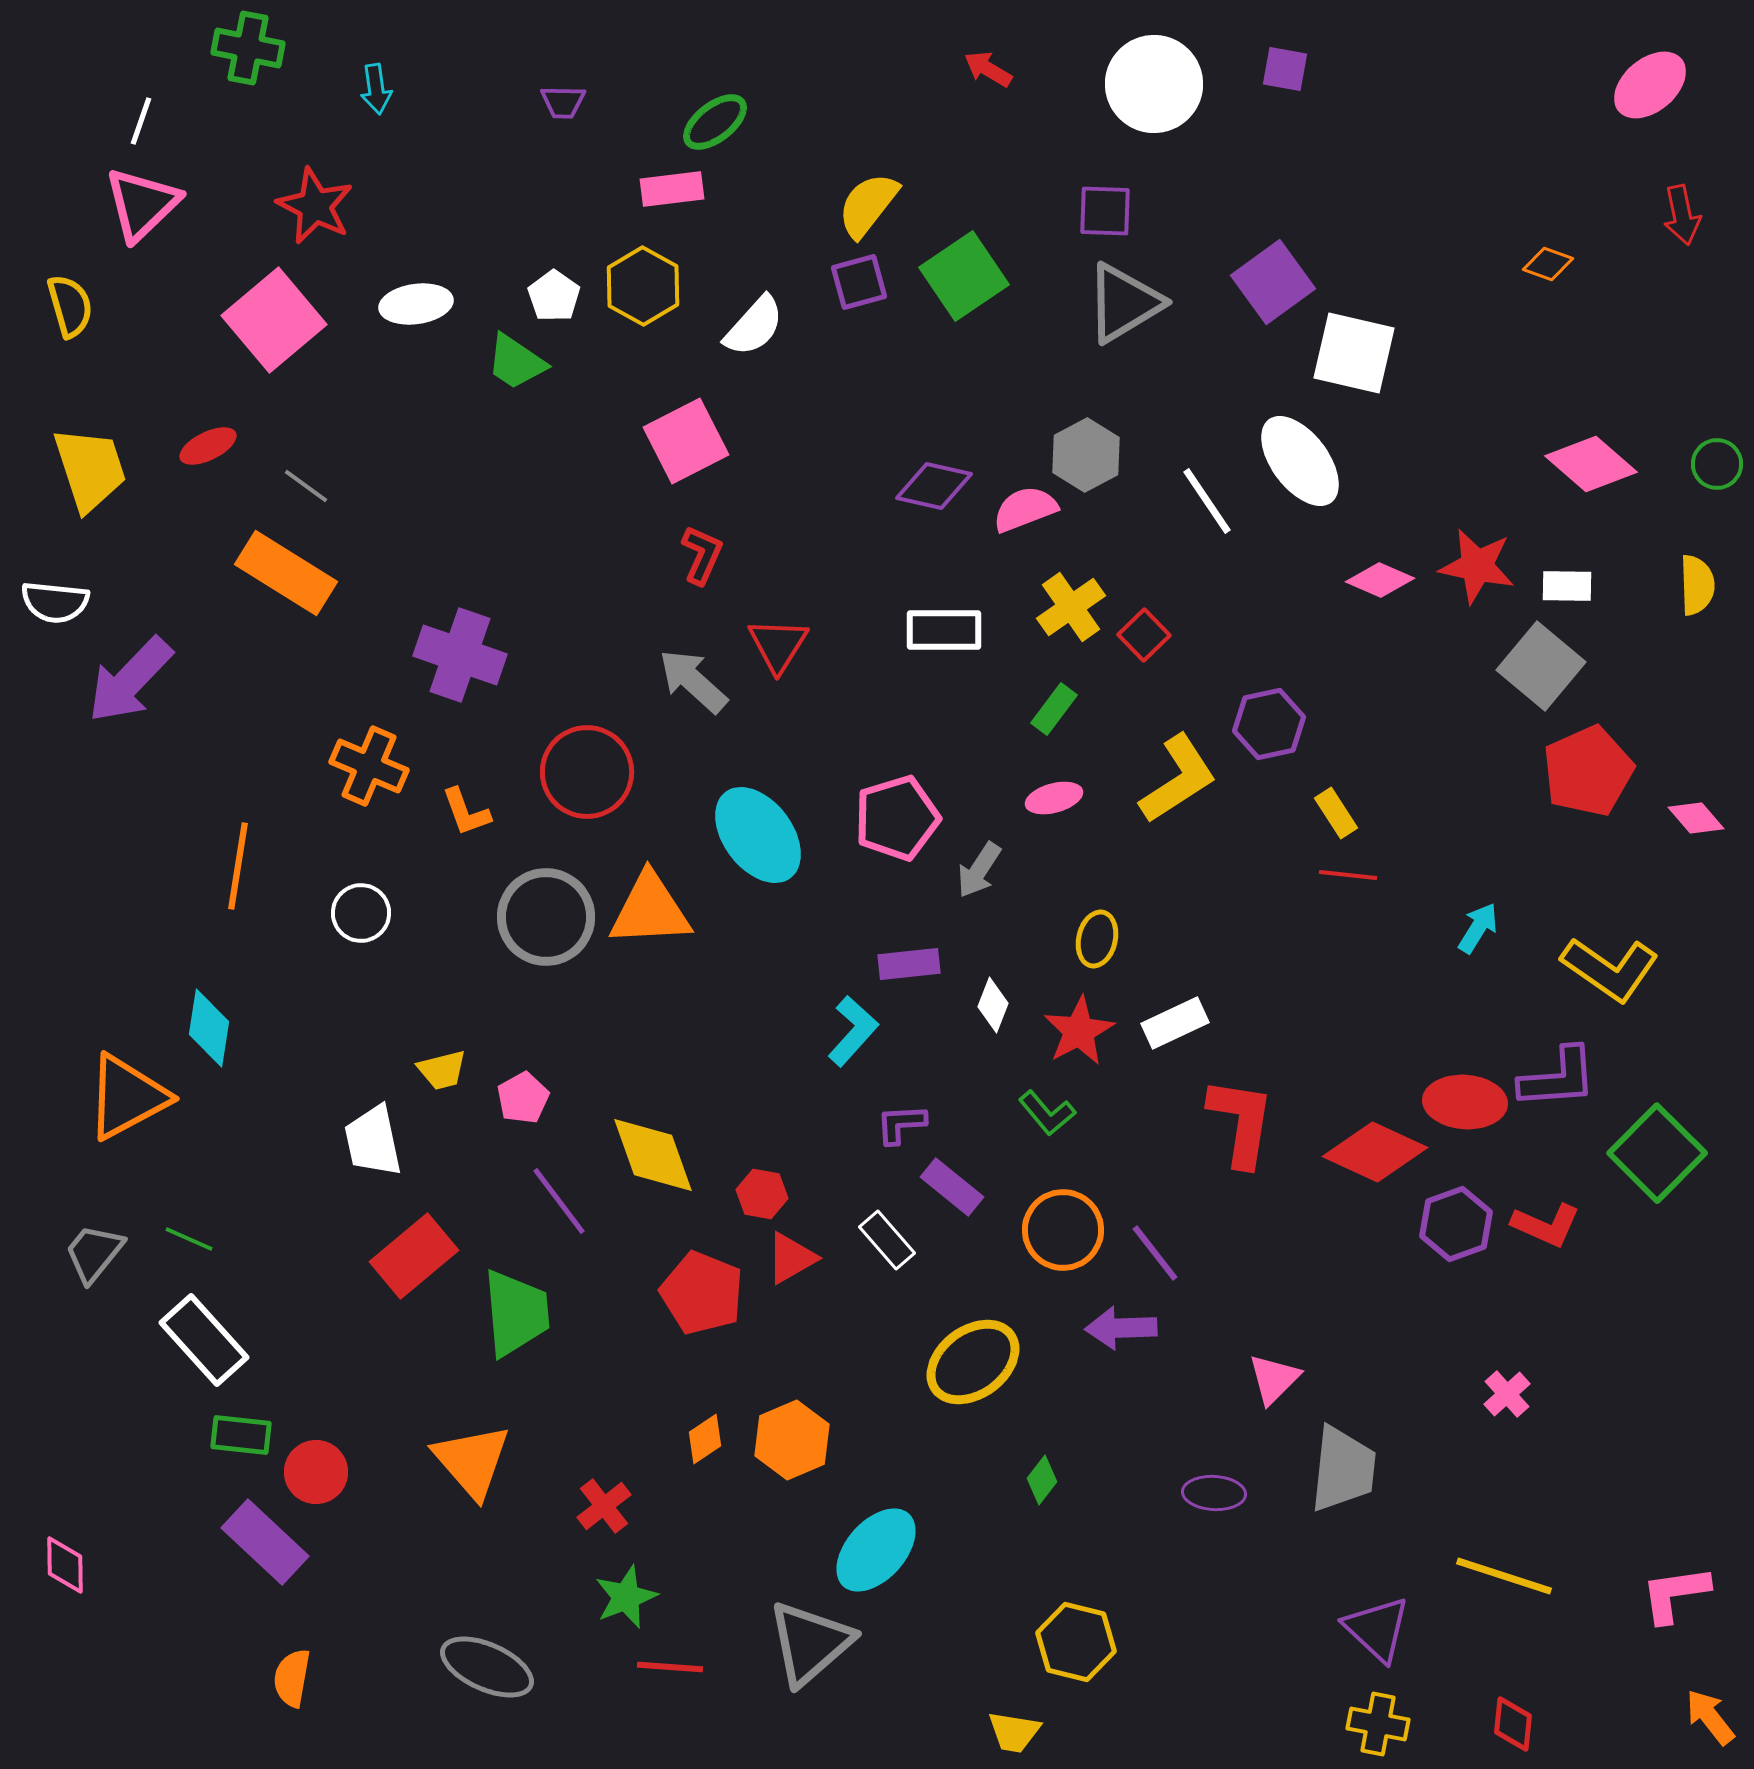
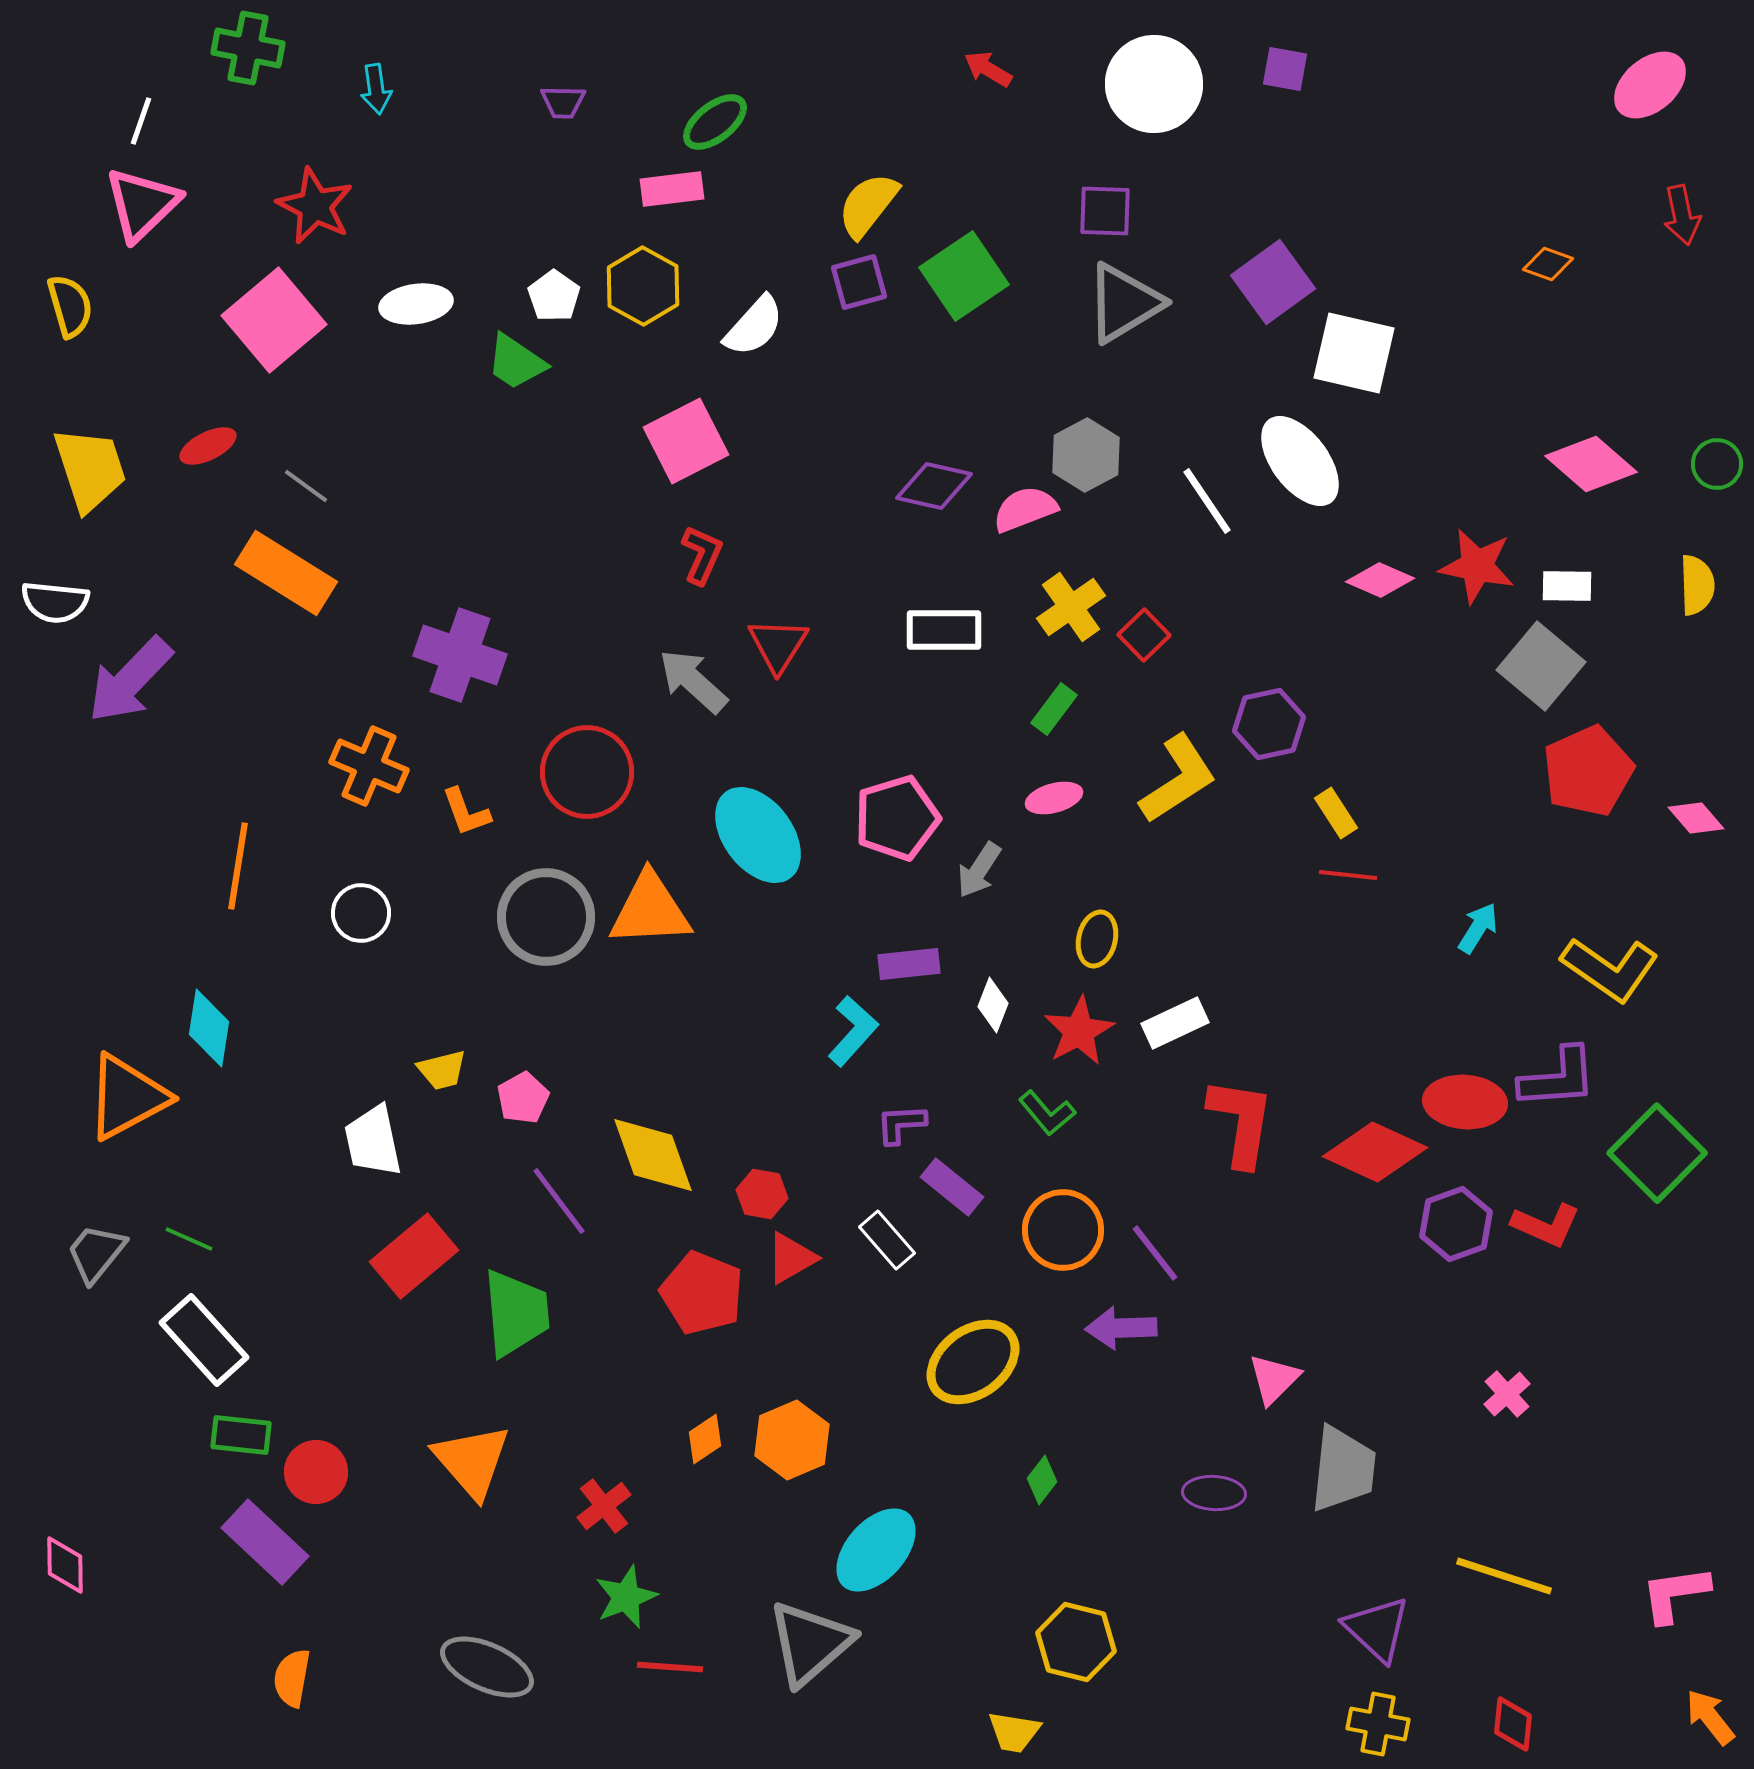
gray trapezoid at (94, 1253): moved 2 px right
